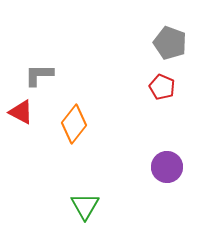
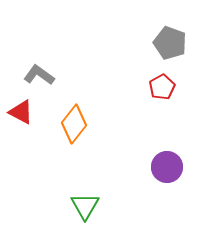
gray L-shape: rotated 36 degrees clockwise
red pentagon: rotated 20 degrees clockwise
